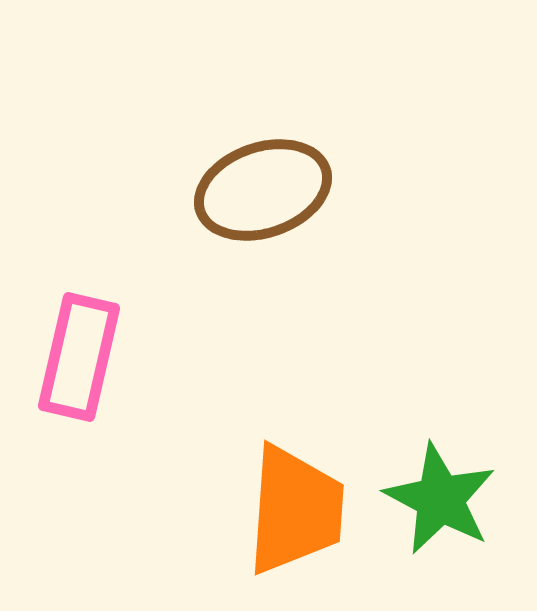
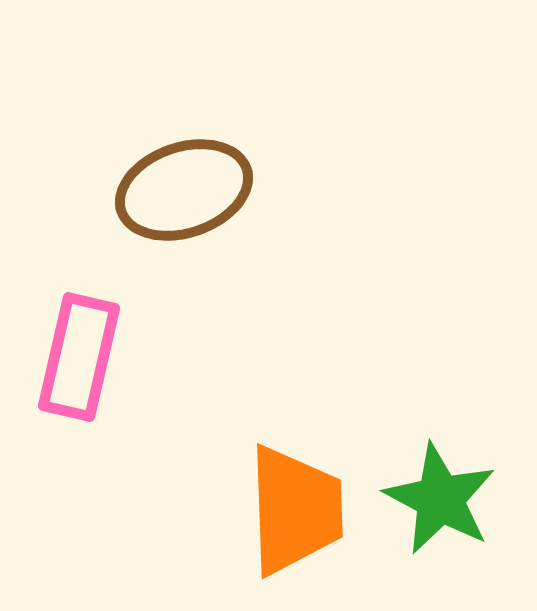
brown ellipse: moved 79 px left
orange trapezoid: rotated 6 degrees counterclockwise
